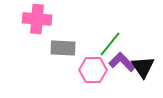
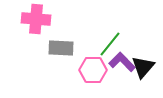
pink cross: moved 1 px left
gray rectangle: moved 2 px left
black triangle: rotated 15 degrees clockwise
